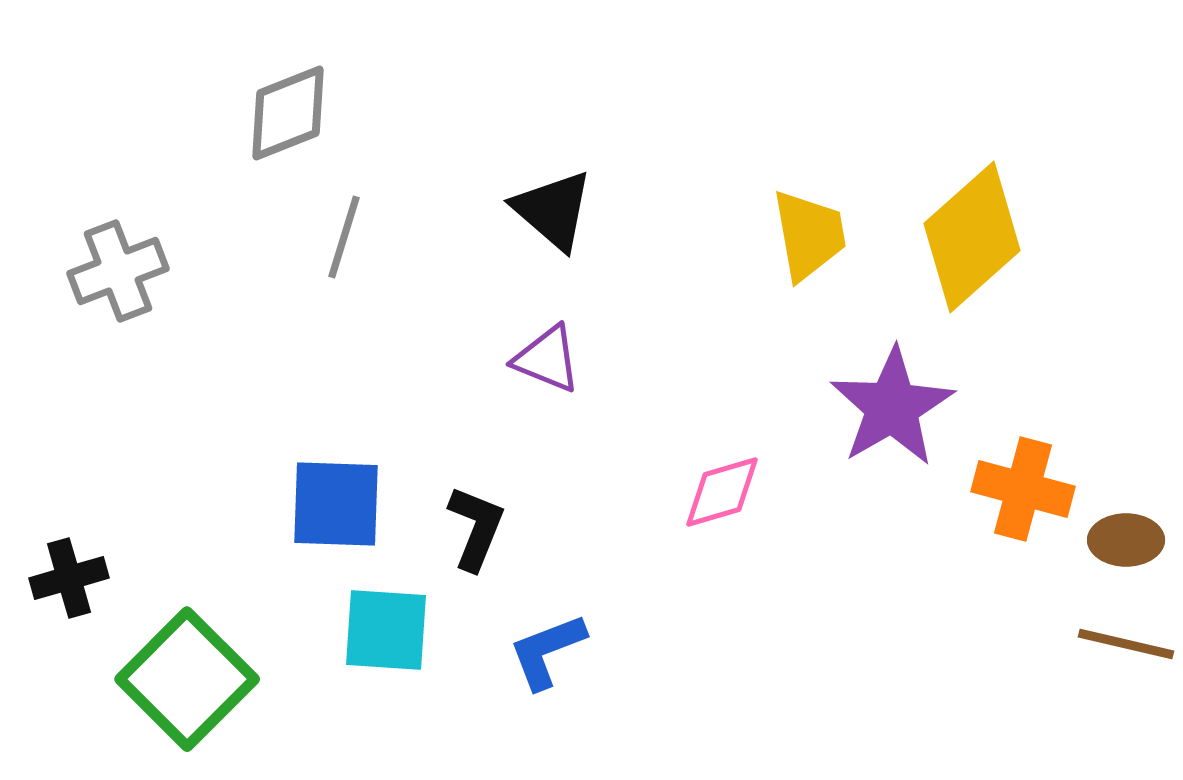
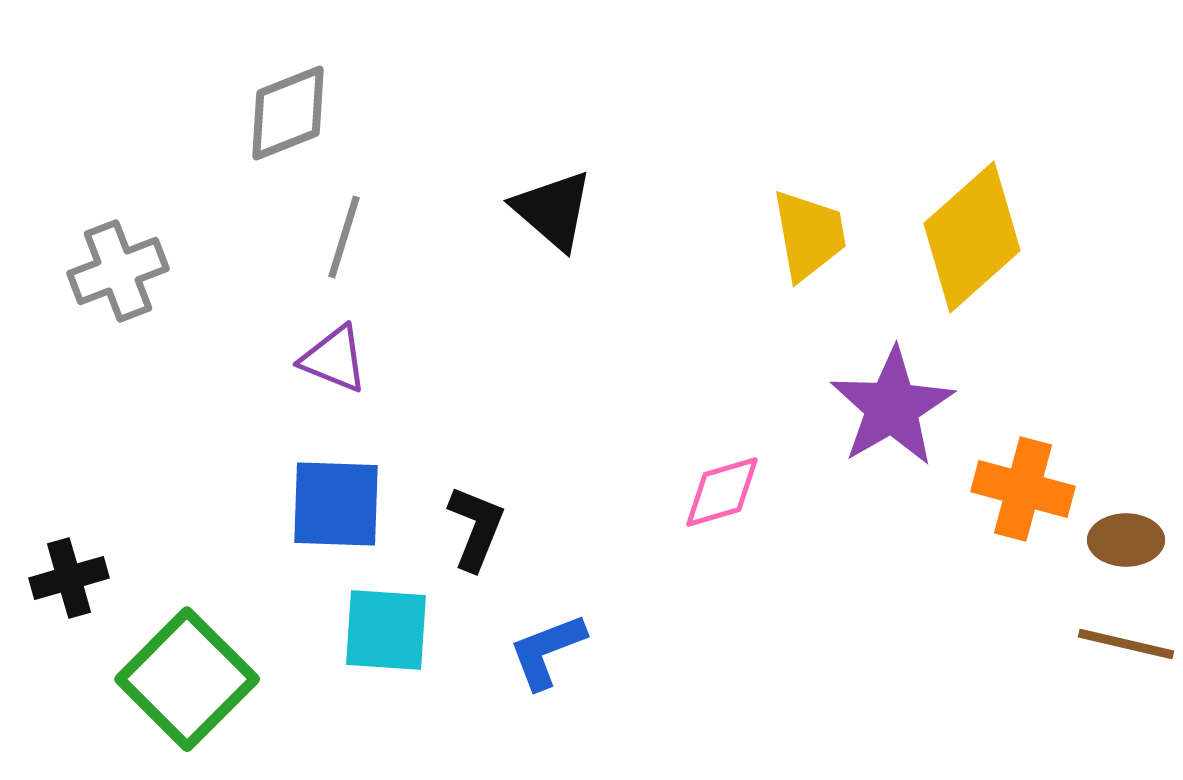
purple triangle: moved 213 px left
